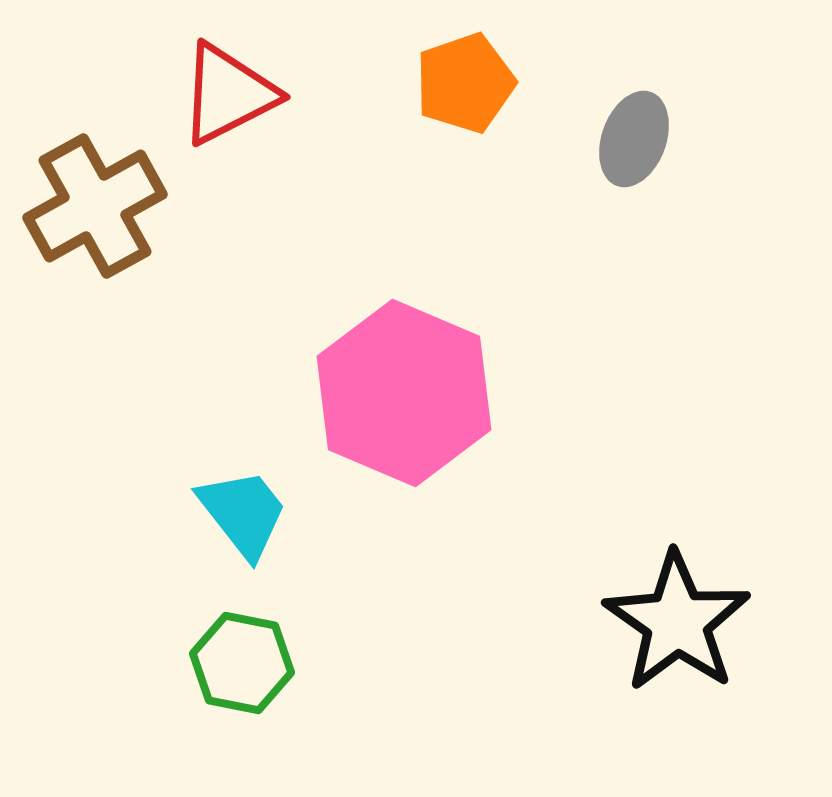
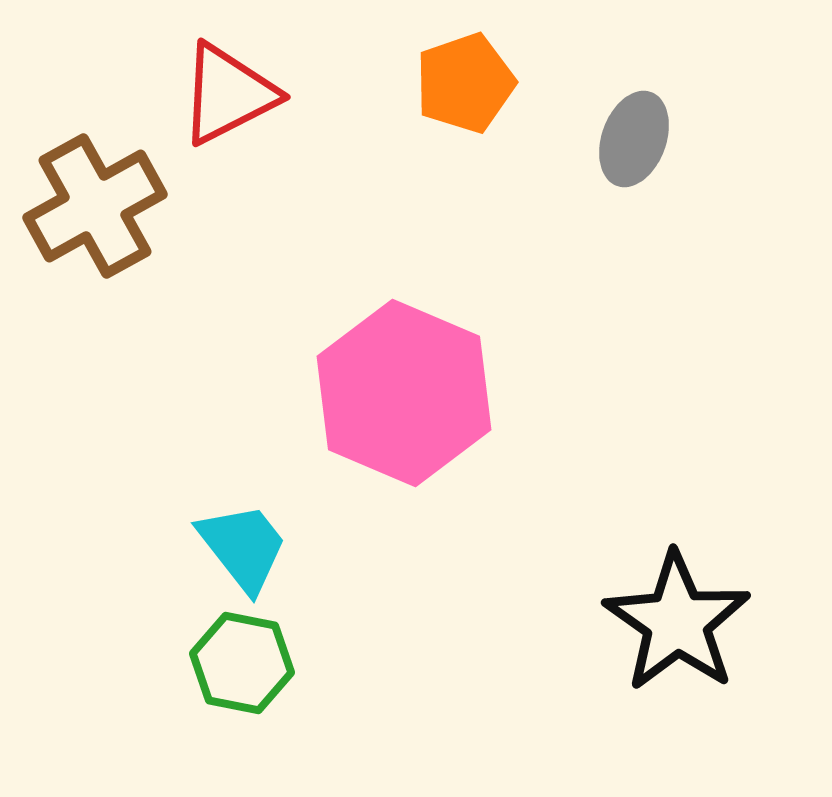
cyan trapezoid: moved 34 px down
